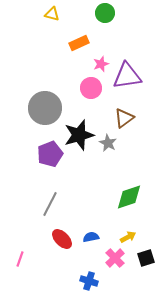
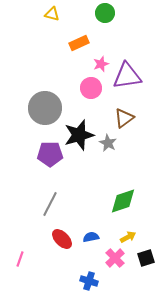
purple pentagon: rotated 20 degrees clockwise
green diamond: moved 6 px left, 4 px down
